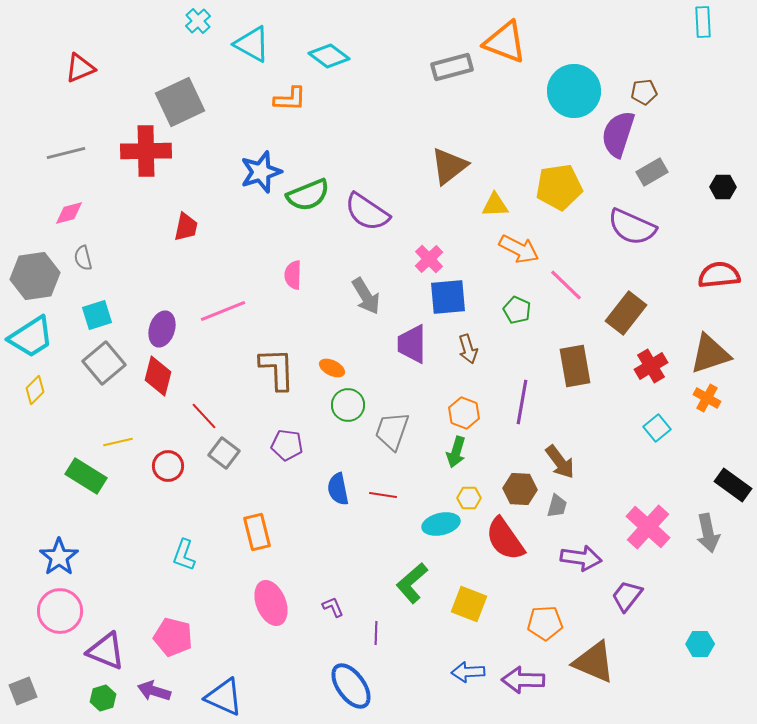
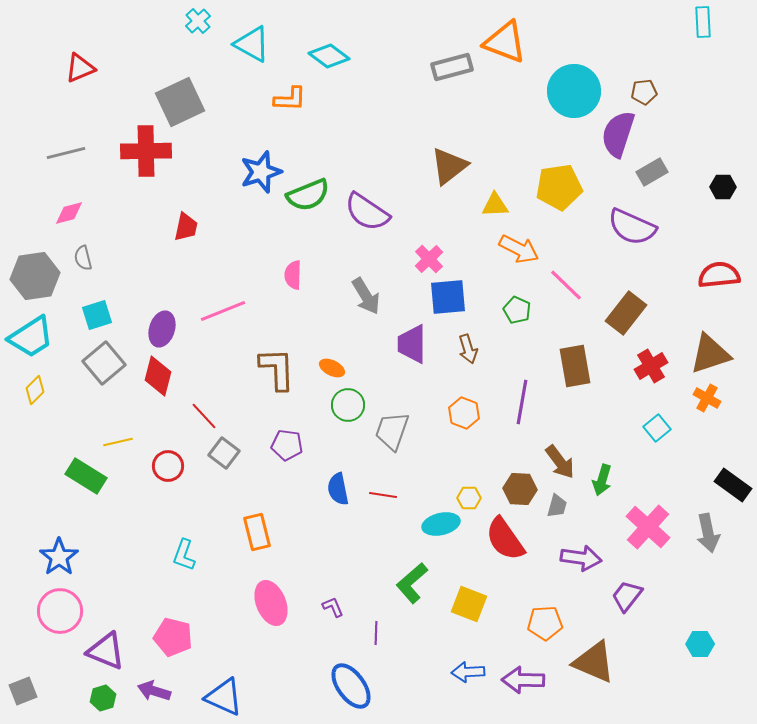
green arrow at (456, 452): moved 146 px right, 28 px down
